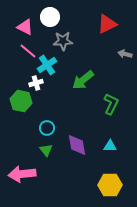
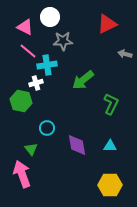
cyan cross: rotated 24 degrees clockwise
green triangle: moved 15 px left, 1 px up
pink arrow: rotated 76 degrees clockwise
